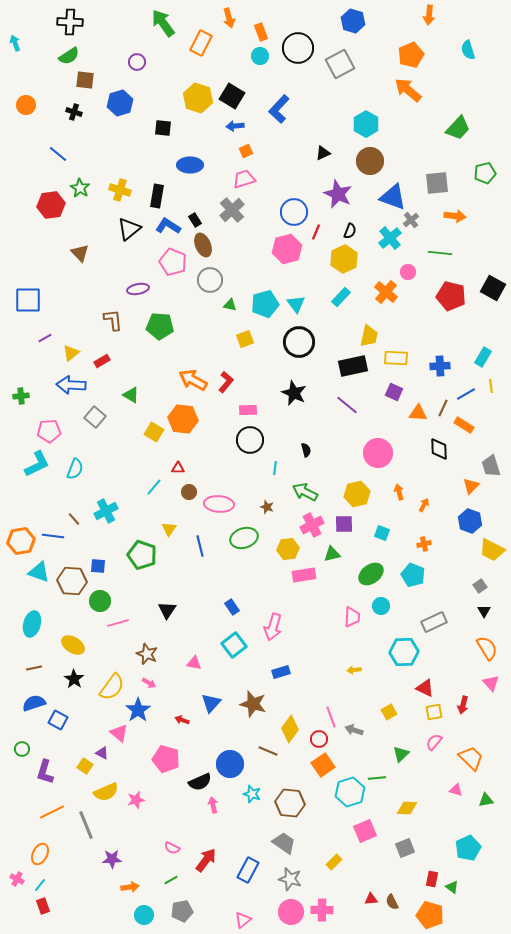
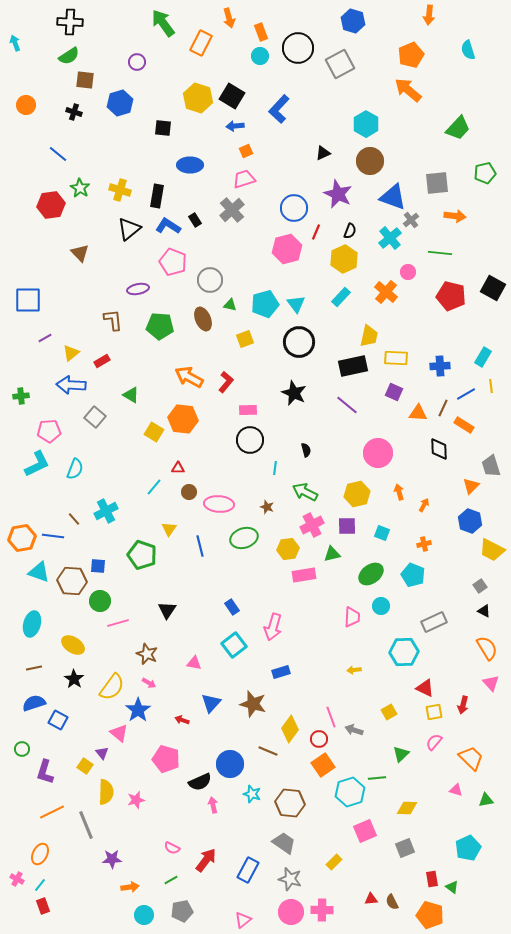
blue circle at (294, 212): moved 4 px up
brown ellipse at (203, 245): moved 74 px down
orange arrow at (193, 380): moved 4 px left, 3 px up
purple square at (344, 524): moved 3 px right, 2 px down
orange hexagon at (21, 541): moved 1 px right, 3 px up
black triangle at (484, 611): rotated 32 degrees counterclockwise
purple triangle at (102, 753): rotated 24 degrees clockwise
yellow semicircle at (106, 792): rotated 65 degrees counterclockwise
red rectangle at (432, 879): rotated 21 degrees counterclockwise
